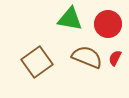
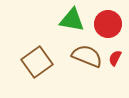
green triangle: moved 2 px right, 1 px down
brown semicircle: moved 1 px up
